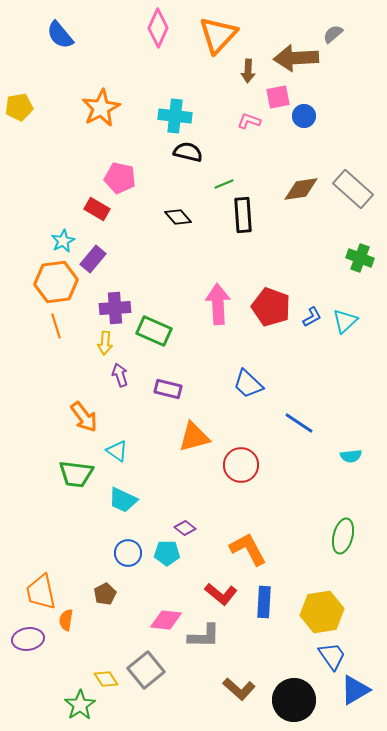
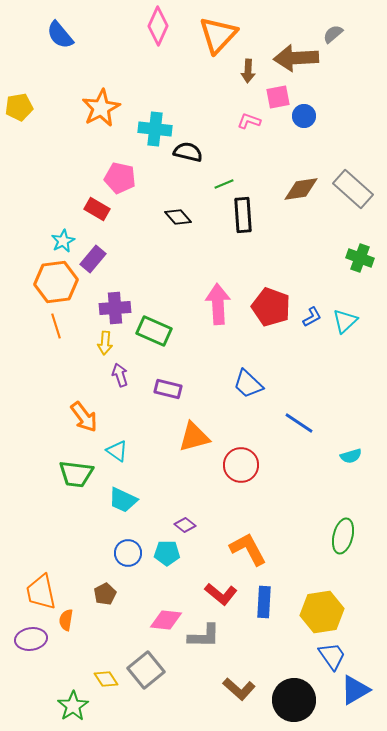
pink diamond at (158, 28): moved 2 px up
cyan cross at (175, 116): moved 20 px left, 13 px down
cyan semicircle at (351, 456): rotated 10 degrees counterclockwise
purple diamond at (185, 528): moved 3 px up
purple ellipse at (28, 639): moved 3 px right
green star at (80, 705): moved 7 px left, 1 px down
